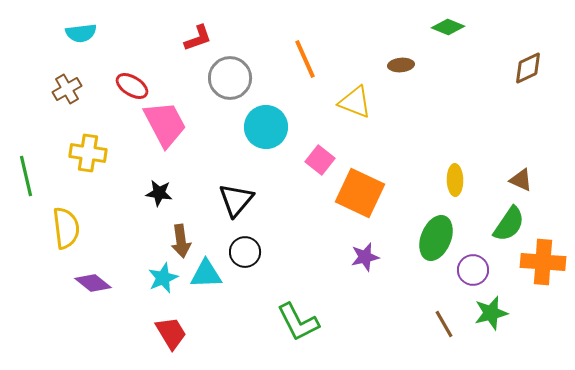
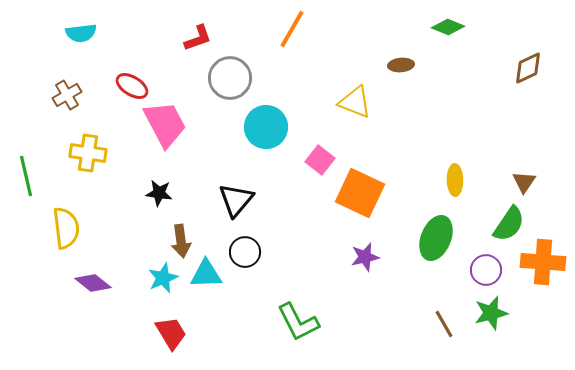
orange line: moved 13 px left, 30 px up; rotated 54 degrees clockwise
brown cross: moved 6 px down
brown triangle: moved 3 px right, 2 px down; rotated 40 degrees clockwise
purple circle: moved 13 px right
